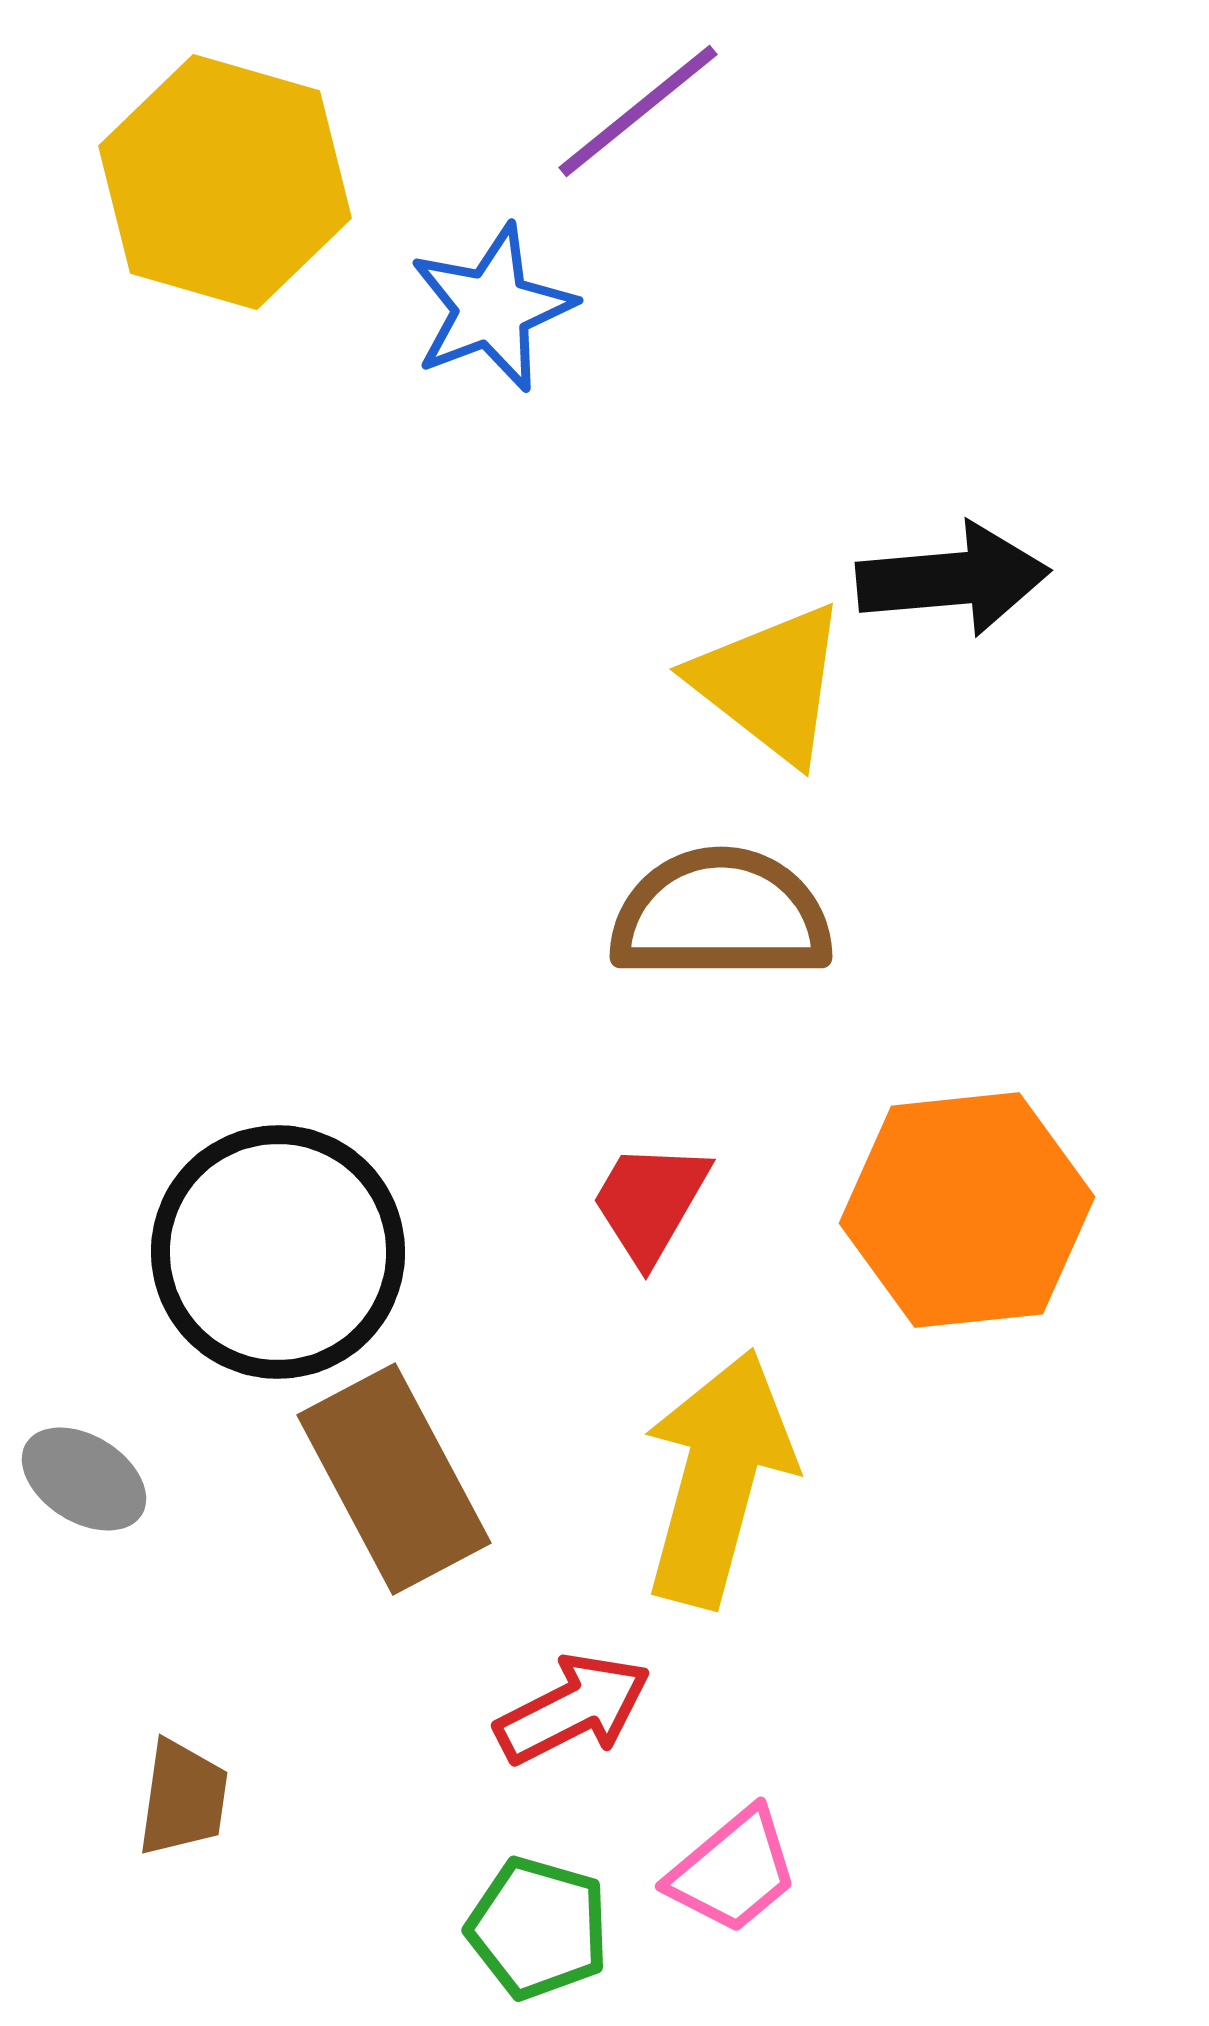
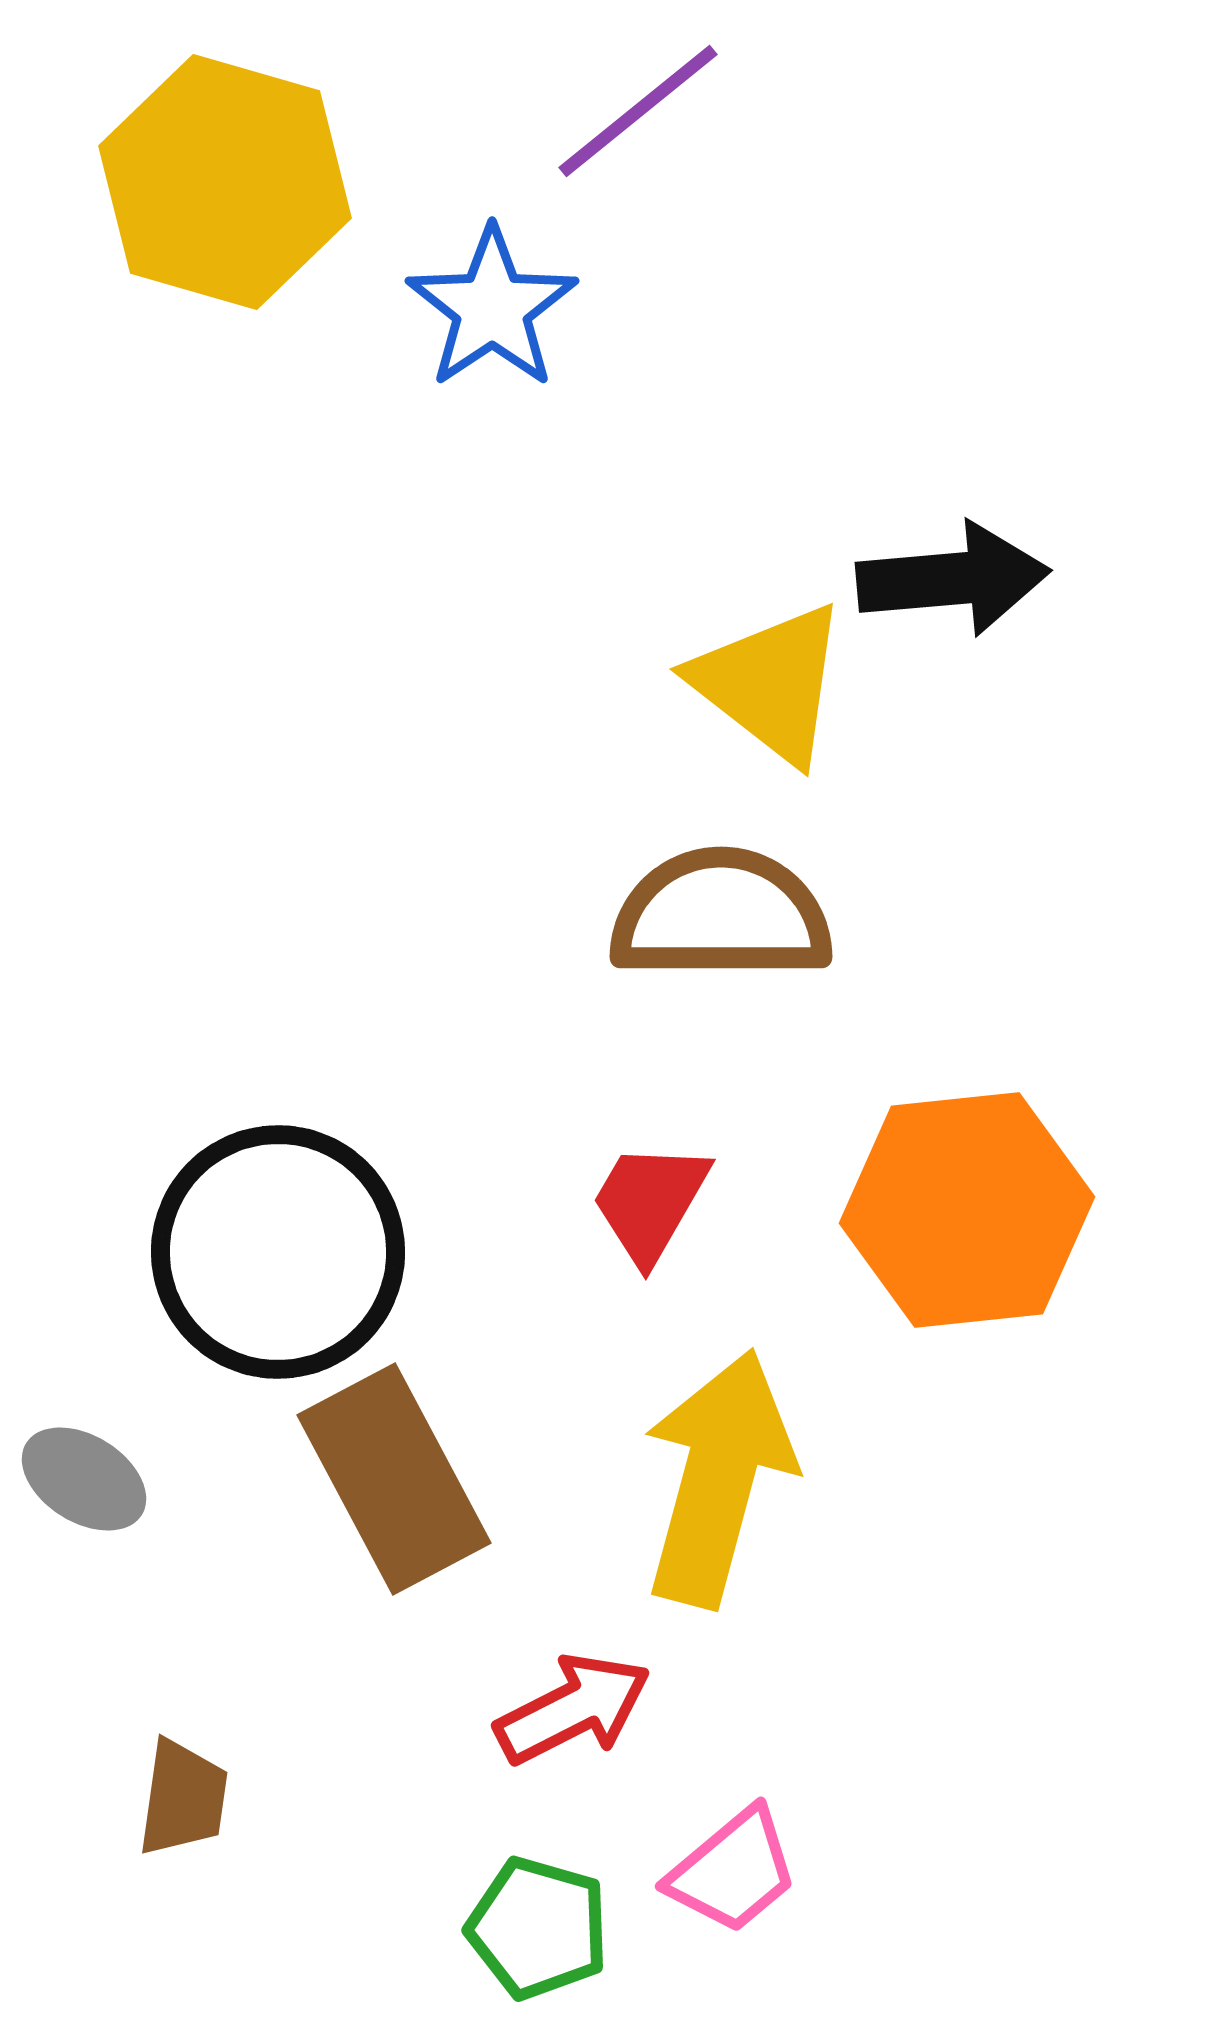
blue star: rotated 13 degrees counterclockwise
